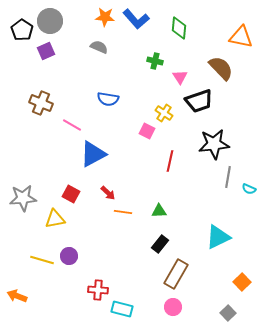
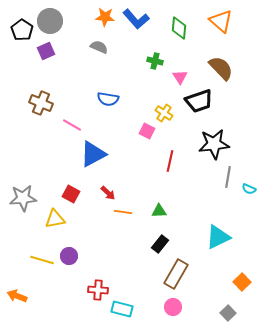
orange triangle: moved 20 px left, 16 px up; rotated 30 degrees clockwise
